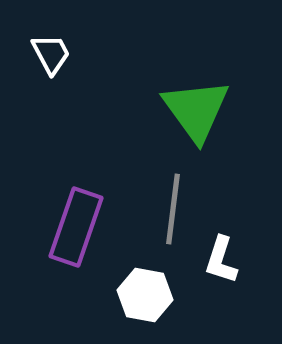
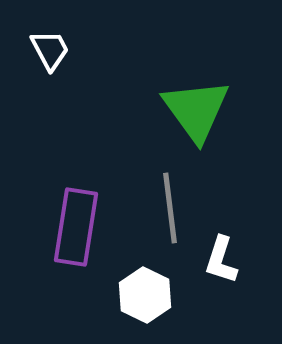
white trapezoid: moved 1 px left, 4 px up
gray line: moved 3 px left, 1 px up; rotated 14 degrees counterclockwise
purple rectangle: rotated 10 degrees counterclockwise
white hexagon: rotated 16 degrees clockwise
